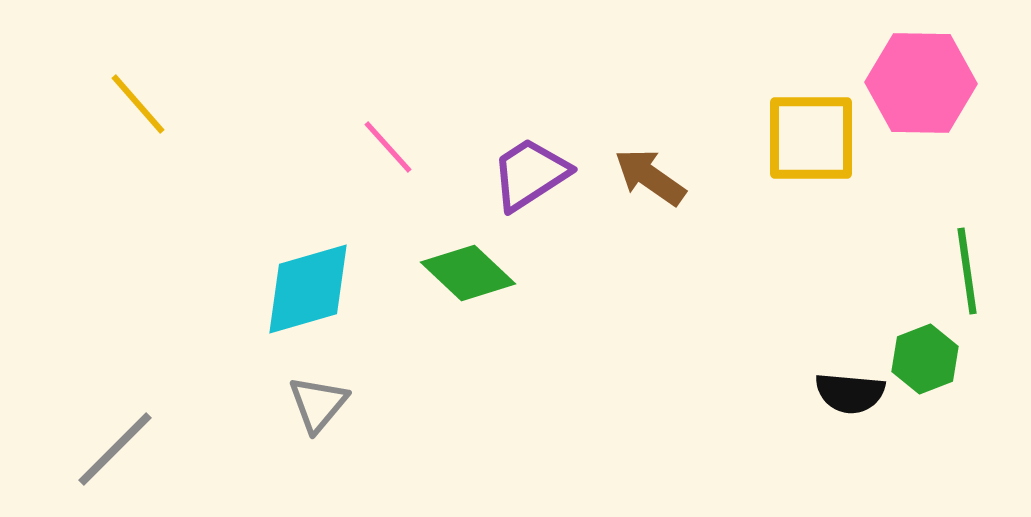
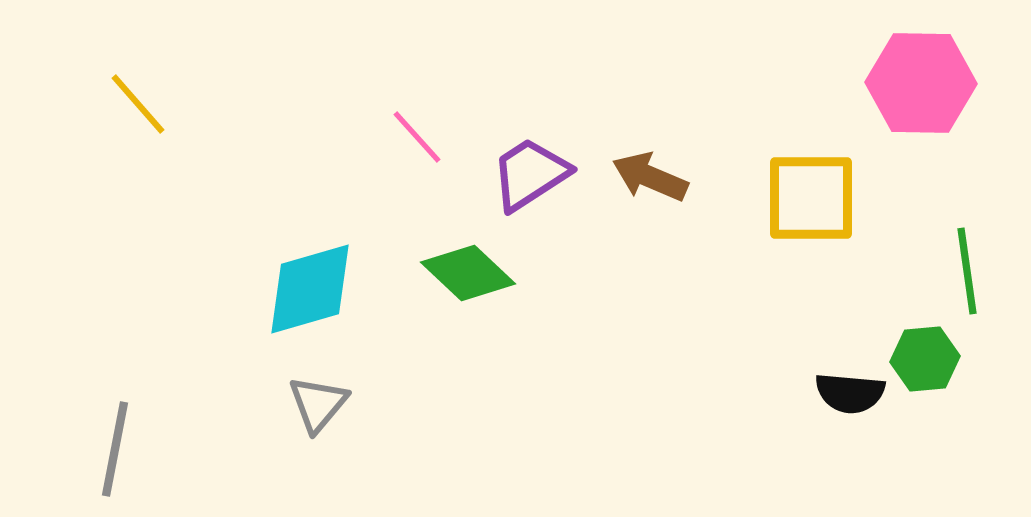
yellow square: moved 60 px down
pink line: moved 29 px right, 10 px up
brown arrow: rotated 12 degrees counterclockwise
cyan diamond: moved 2 px right
green hexagon: rotated 16 degrees clockwise
gray line: rotated 34 degrees counterclockwise
